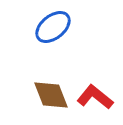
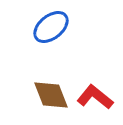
blue ellipse: moved 2 px left
